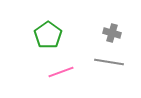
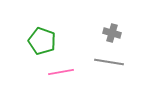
green pentagon: moved 6 px left, 6 px down; rotated 16 degrees counterclockwise
pink line: rotated 10 degrees clockwise
